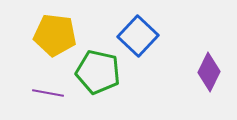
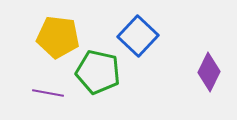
yellow pentagon: moved 3 px right, 2 px down
